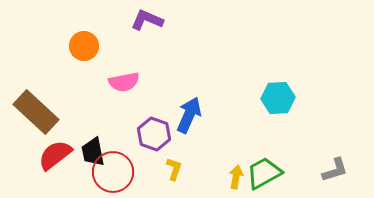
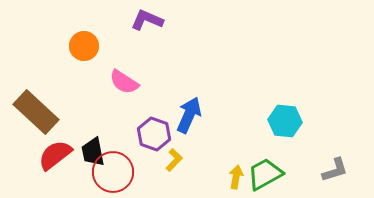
pink semicircle: rotated 44 degrees clockwise
cyan hexagon: moved 7 px right, 23 px down; rotated 8 degrees clockwise
yellow L-shape: moved 9 px up; rotated 25 degrees clockwise
green trapezoid: moved 1 px right, 1 px down
